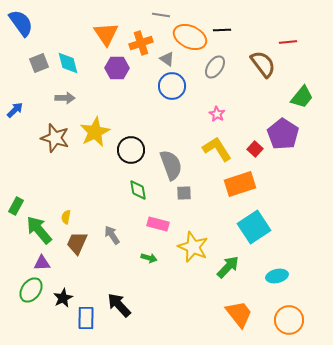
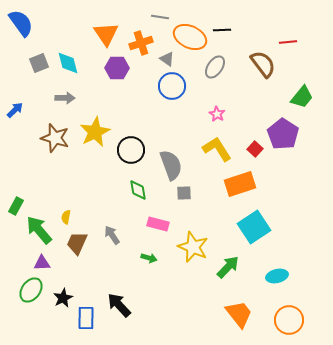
gray line at (161, 15): moved 1 px left, 2 px down
